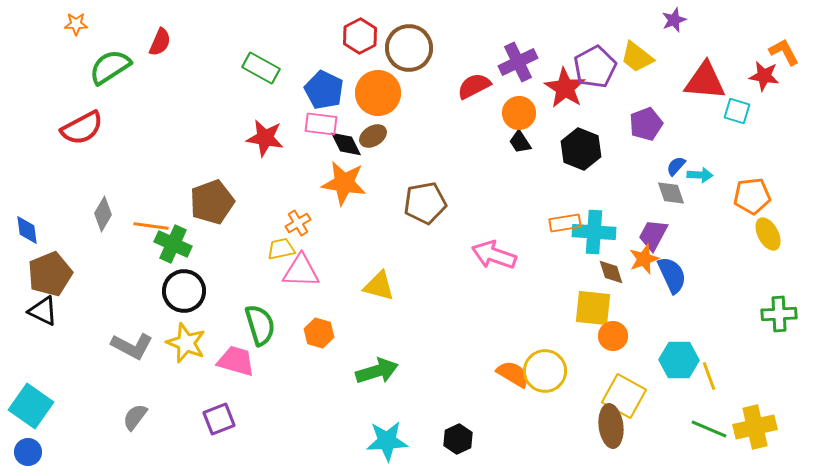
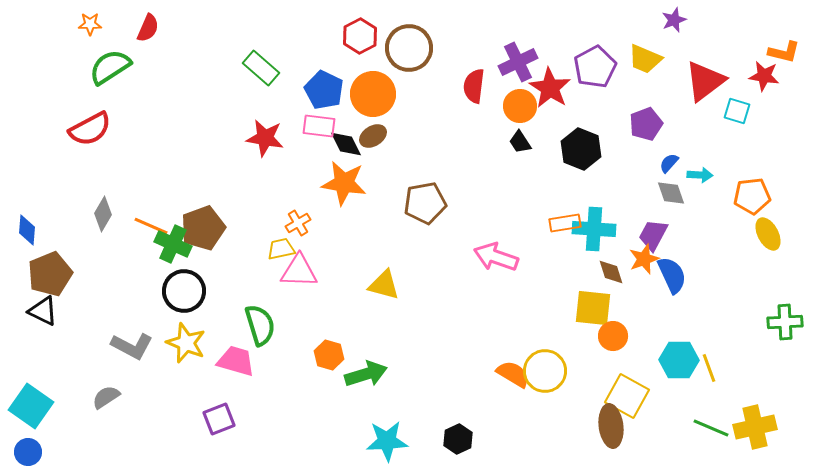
orange star at (76, 24): moved 14 px right
red semicircle at (160, 42): moved 12 px left, 14 px up
orange L-shape at (784, 52): rotated 132 degrees clockwise
yellow trapezoid at (637, 57): moved 8 px right, 2 px down; rotated 15 degrees counterclockwise
green rectangle at (261, 68): rotated 12 degrees clockwise
red triangle at (705, 81): rotated 42 degrees counterclockwise
red semicircle at (474, 86): rotated 56 degrees counterclockwise
red star at (565, 88): moved 15 px left
orange circle at (378, 93): moved 5 px left, 1 px down
orange circle at (519, 113): moved 1 px right, 7 px up
pink rectangle at (321, 124): moved 2 px left, 2 px down
red semicircle at (82, 128): moved 8 px right, 1 px down
blue semicircle at (676, 166): moved 7 px left, 3 px up
brown pentagon at (212, 202): moved 9 px left, 26 px down
orange line at (151, 226): rotated 16 degrees clockwise
blue diamond at (27, 230): rotated 12 degrees clockwise
cyan cross at (594, 232): moved 3 px up
pink arrow at (494, 255): moved 2 px right, 2 px down
pink triangle at (301, 271): moved 2 px left
yellow triangle at (379, 286): moved 5 px right, 1 px up
green cross at (779, 314): moved 6 px right, 8 px down
orange hexagon at (319, 333): moved 10 px right, 22 px down
green arrow at (377, 371): moved 11 px left, 3 px down
yellow line at (709, 376): moved 8 px up
yellow square at (624, 396): moved 3 px right
gray semicircle at (135, 417): moved 29 px left, 20 px up; rotated 20 degrees clockwise
green line at (709, 429): moved 2 px right, 1 px up
